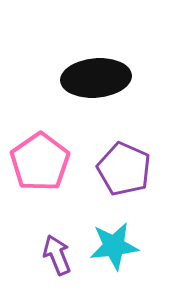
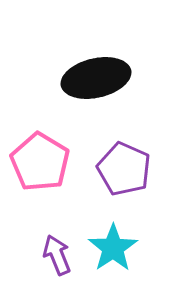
black ellipse: rotated 8 degrees counterclockwise
pink pentagon: rotated 6 degrees counterclockwise
cyan star: moved 1 px left, 2 px down; rotated 27 degrees counterclockwise
